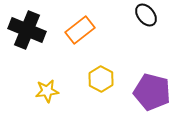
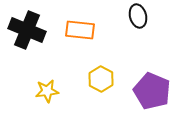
black ellipse: moved 8 px left, 1 px down; rotated 25 degrees clockwise
orange rectangle: rotated 44 degrees clockwise
purple pentagon: moved 1 px up; rotated 9 degrees clockwise
